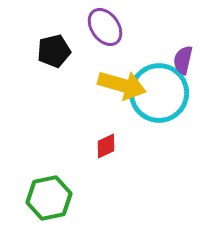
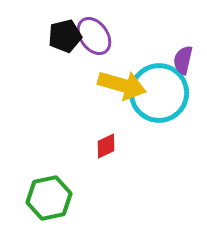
purple ellipse: moved 11 px left, 9 px down
black pentagon: moved 11 px right, 15 px up
